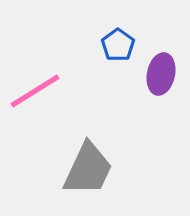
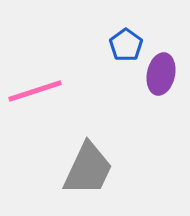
blue pentagon: moved 8 px right
pink line: rotated 14 degrees clockwise
